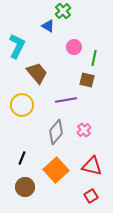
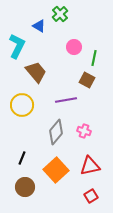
green cross: moved 3 px left, 3 px down
blue triangle: moved 9 px left
brown trapezoid: moved 1 px left, 1 px up
brown square: rotated 14 degrees clockwise
pink cross: moved 1 px down; rotated 32 degrees counterclockwise
red triangle: moved 2 px left; rotated 25 degrees counterclockwise
